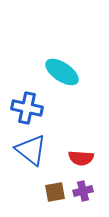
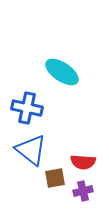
red semicircle: moved 2 px right, 4 px down
brown square: moved 14 px up
